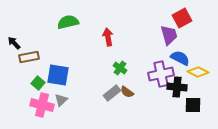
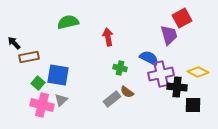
blue semicircle: moved 31 px left
green cross: rotated 24 degrees counterclockwise
gray rectangle: moved 6 px down
